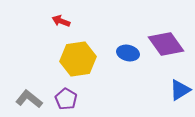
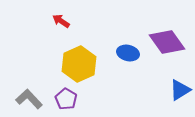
red arrow: rotated 12 degrees clockwise
purple diamond: moved 1 px right, 2 px up
yellow hexagon: moved 1 px right, 5 px down; rotated 16 degrees counterclockwise
gray L-shape: rotated 8 degrees clockwise
